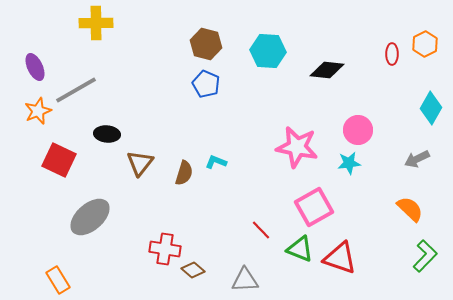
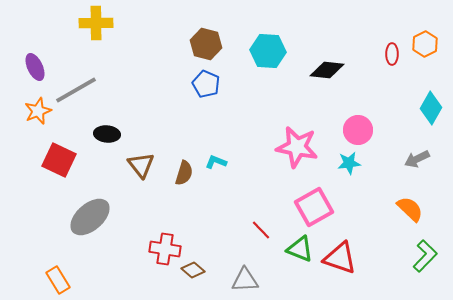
brown triangle: moved 1 px right, 2 px down; rotated 16 degrees counterclockwise
